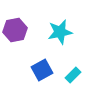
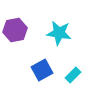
cyan star: moved 1 px left, 1 px down; rotated 20 degrees clockwise
